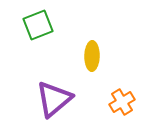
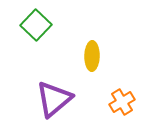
green square: moved 2 px left; rotated 24 degrees counterclockwise
